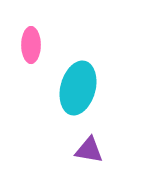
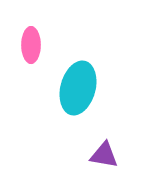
purple triangle: moved 15 px right, 5 px down
